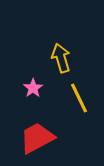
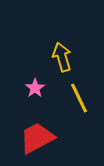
yellow arrow: moved 1 px right, 1 px up
pink star: moved 2 px right
